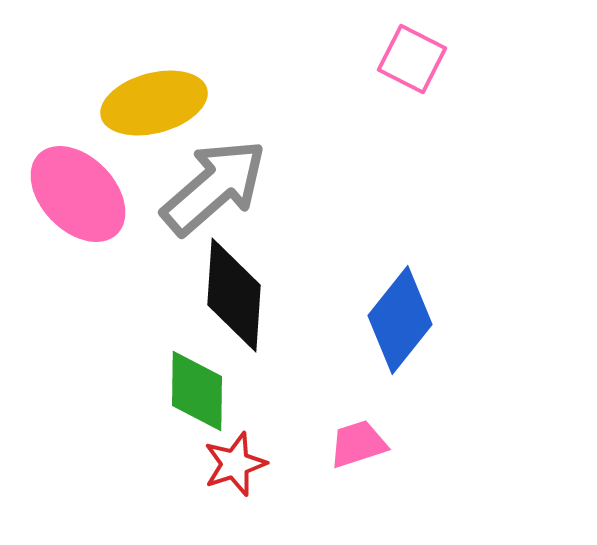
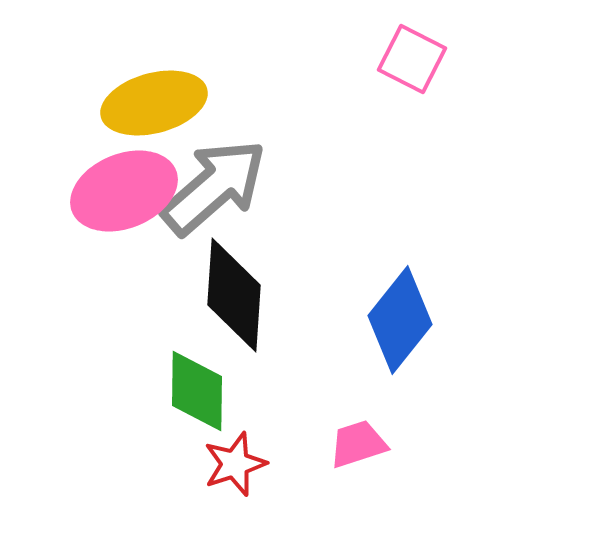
pink ellipse: moved 46 px right, 3 px up; rotated 68 degrees counterclockwise
